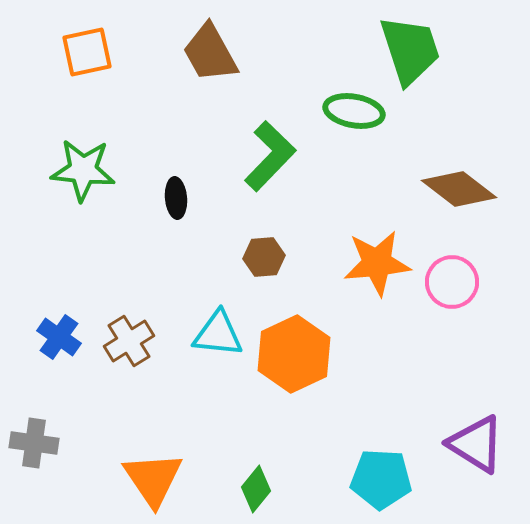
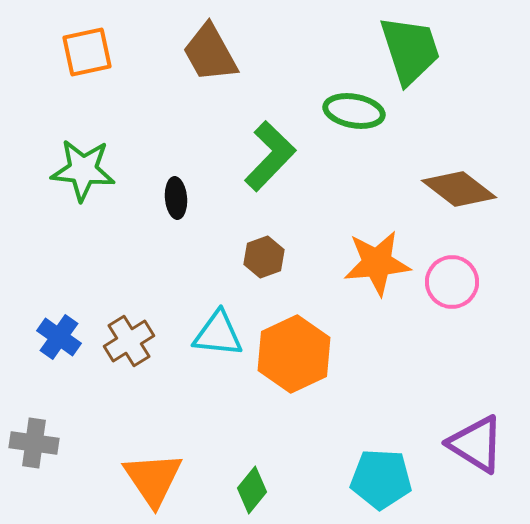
brown hexagon: rotated 15 degrees counterclockwise
green diamond: moved 4 px left, 1 px down
